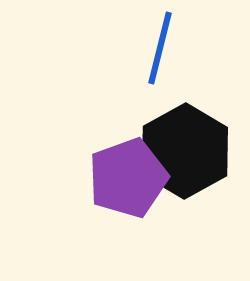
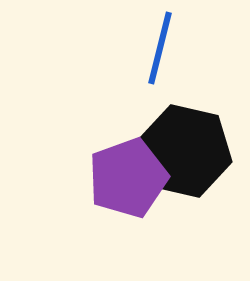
black hexagon: rotated 18 degrees counterclockwise
